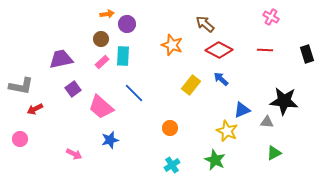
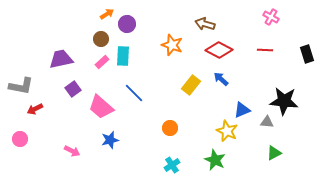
orange arrow: rotated 24 degrees counterclockwise
brown arrow: rotated 24 degrees counterclockwise
pink arrow: moved 2 px left, 3 px up
